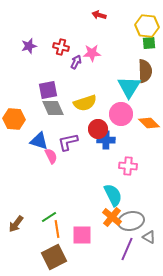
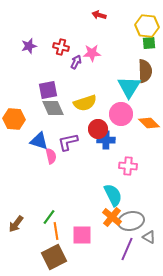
pink semicircle: rotated 14 degrees clockwise
green line: rotated 21 degrees counterclockwise
orange line: moved 1 px left, 2 px down
